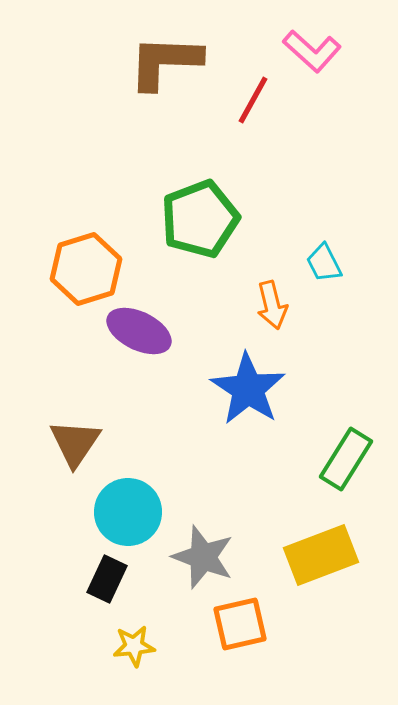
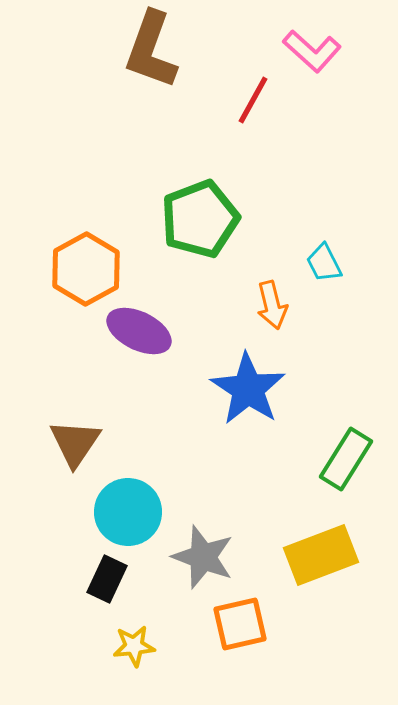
brown L-shape: moved 14 px left, 12 px up; rotated 72 degrees counterclockwise
orange hexagon: rotated 12 degrees counterclockwise
